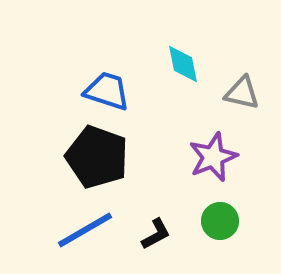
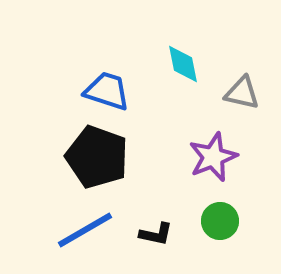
black L-shape: rotated 40 degrees clockwise
